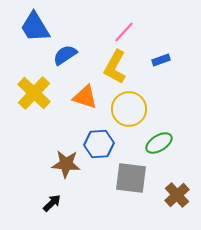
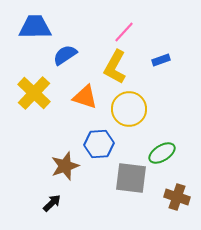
blue trapezoid: rotated 120 degrees clockwise
green ellipse: moved 3 px right, 10 px down
brown star: moved 1 px left, 2 px down; rotated 24 degrees counterclockwise
brown cross: moved 2 px down; rotated 30 degrees counterclockwise
